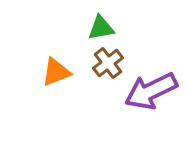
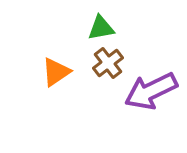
orange triangle: rotated 12 degrees counterclockwise
